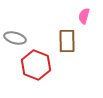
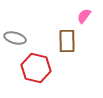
pink semicircle: rotated 21 degrees clockwise
red hexagon: moved 3 px down; rotated 8 degrees counterclockwise
